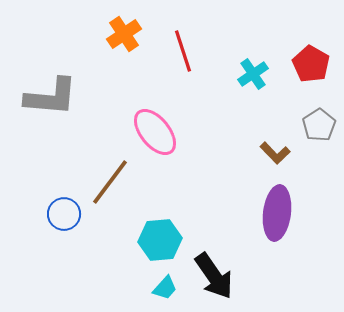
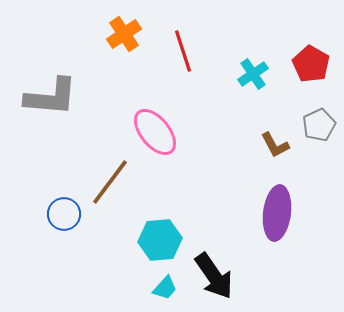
gray pentagon: rotated 8 degrees clockwise
brown L-shape: moved 8 px up; rotated 16 degrees clockwise
